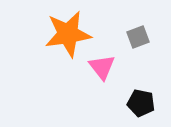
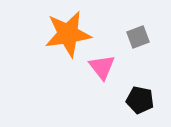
black pentagon: moved 1 px left, 3 px up
